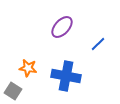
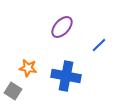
blue line: moved 1 px right, 1 px down
